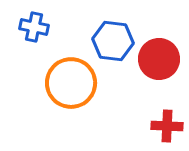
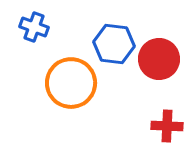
blue cross: rotated 8 degrees clockwise
blue hexagon: moved 1 px right, 3 px down
